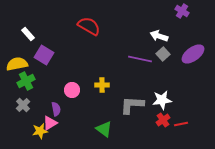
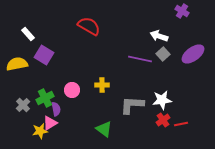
green cross: moved 19 px right, 17 px down
